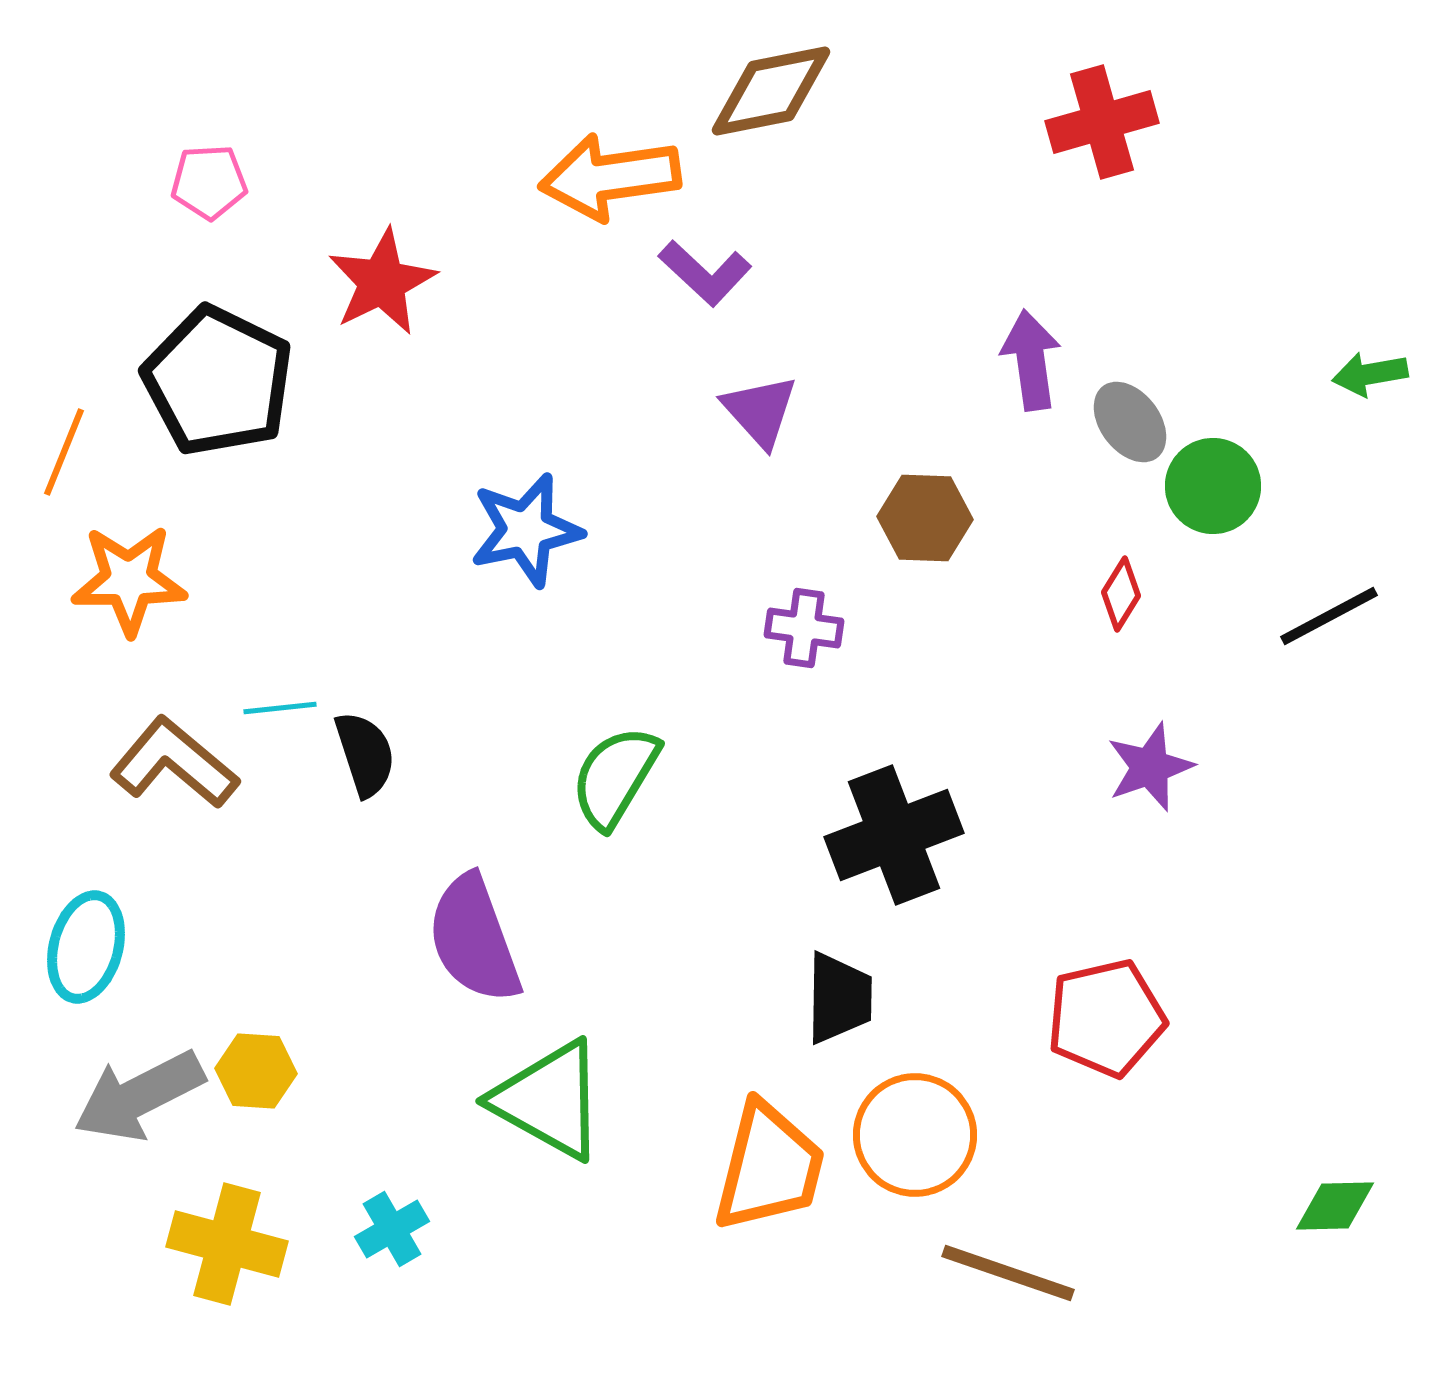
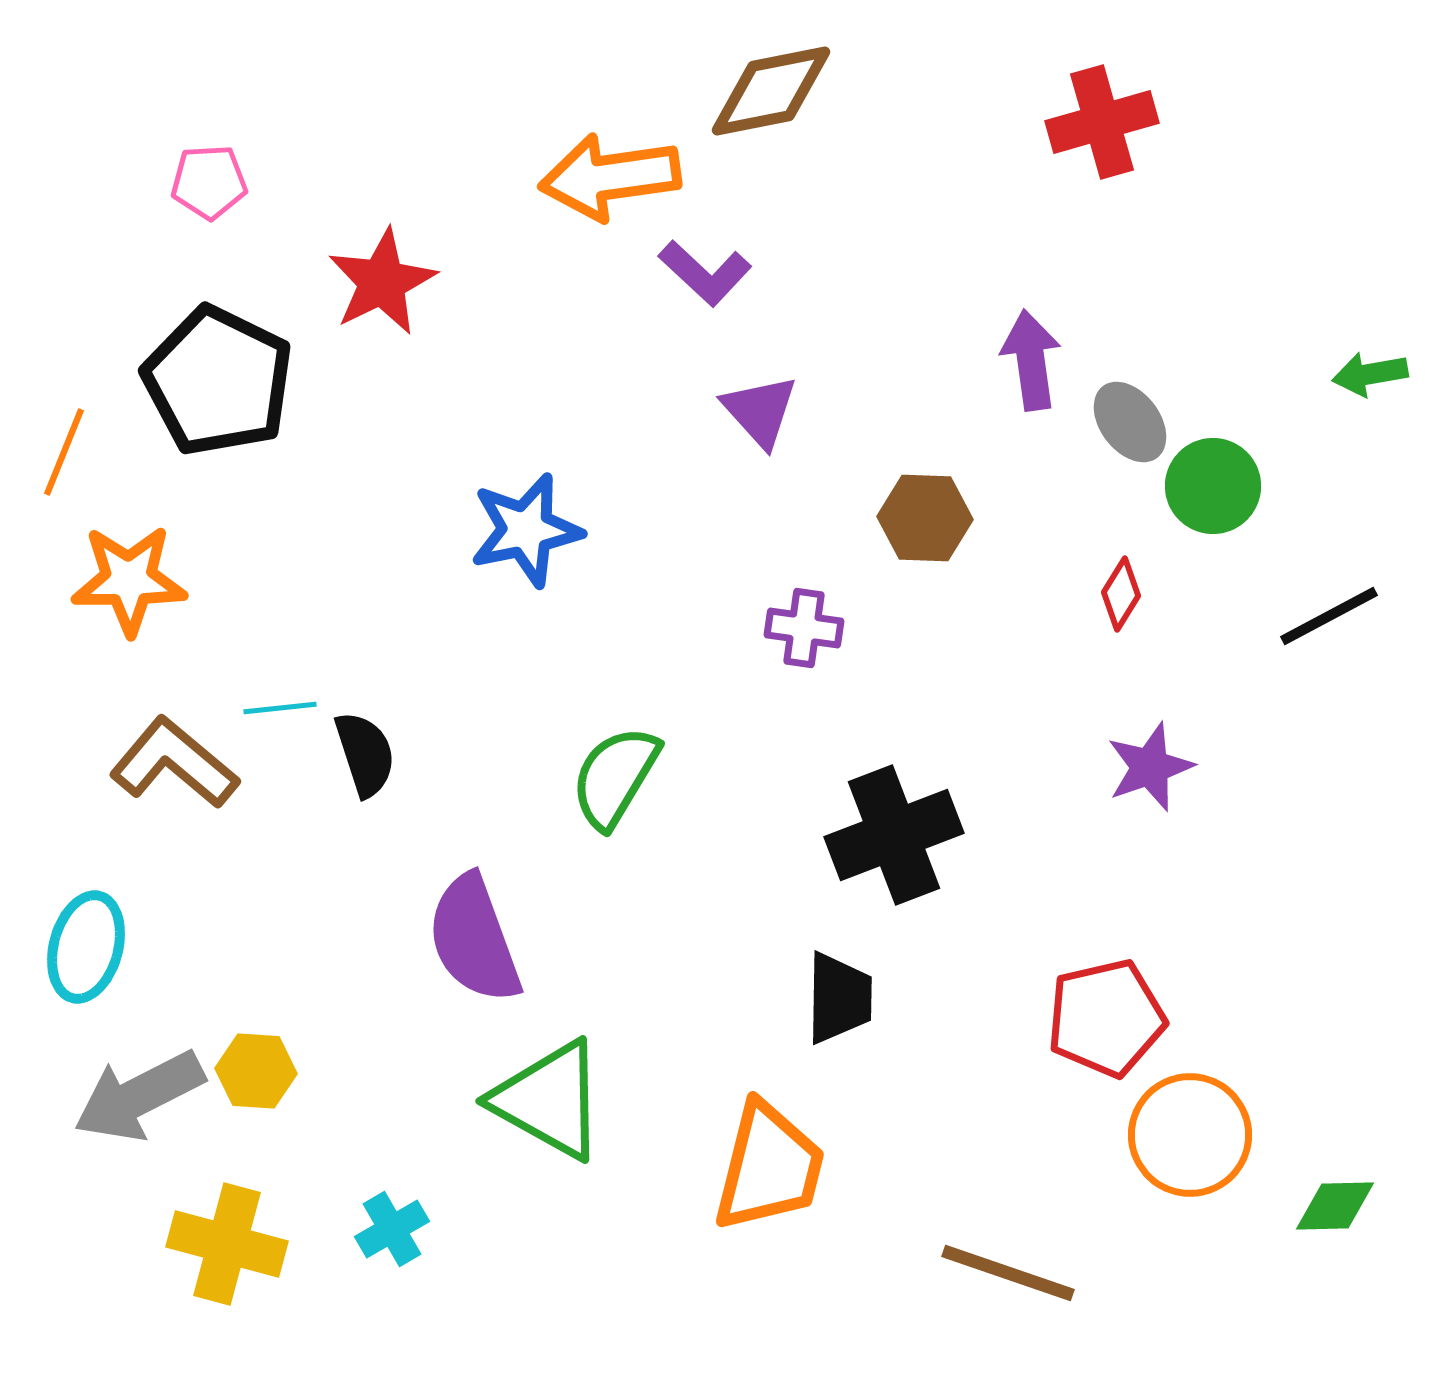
orange circle: moved 275 px right
